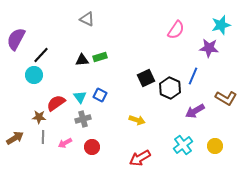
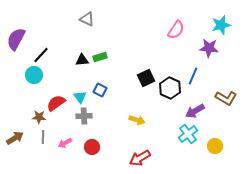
blue square: moved 5 px up
gray cross: moved 1 px right, 3 px up; rotated 14 degrees clockwise
cyan cross: moved 5 px right, 11 px up
